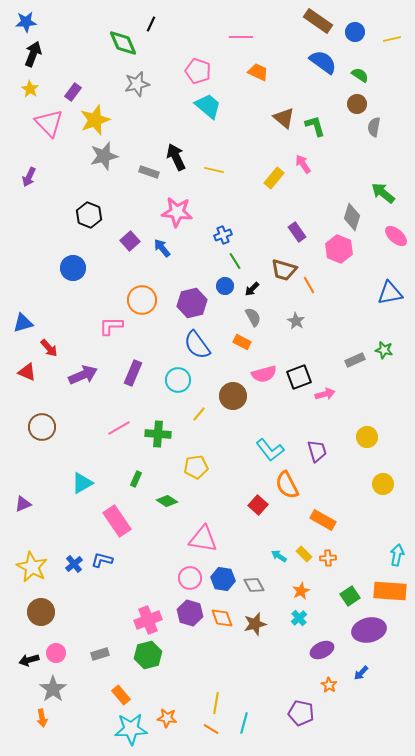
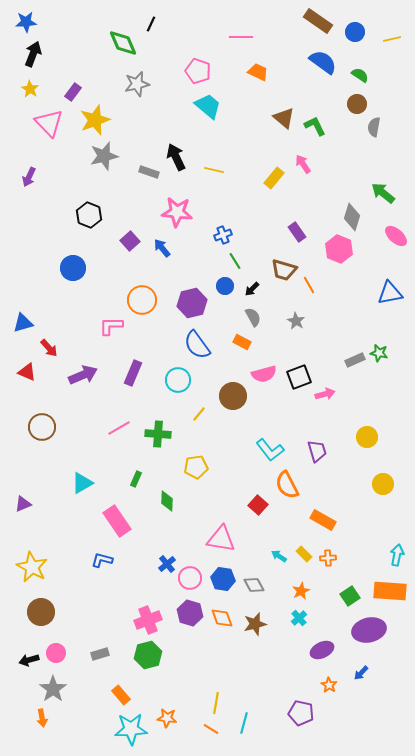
green L-shape at (315, 126): rotated 10 degrees counterclockwise
green star at (384, 350): moved 5 px left, 3 px down
green diamond at (167, 501): rotated 60 degrees clockwise
pink triangle at (203, 539): moved 18 px right
blue cross at (74, 564): moved 93 px right
